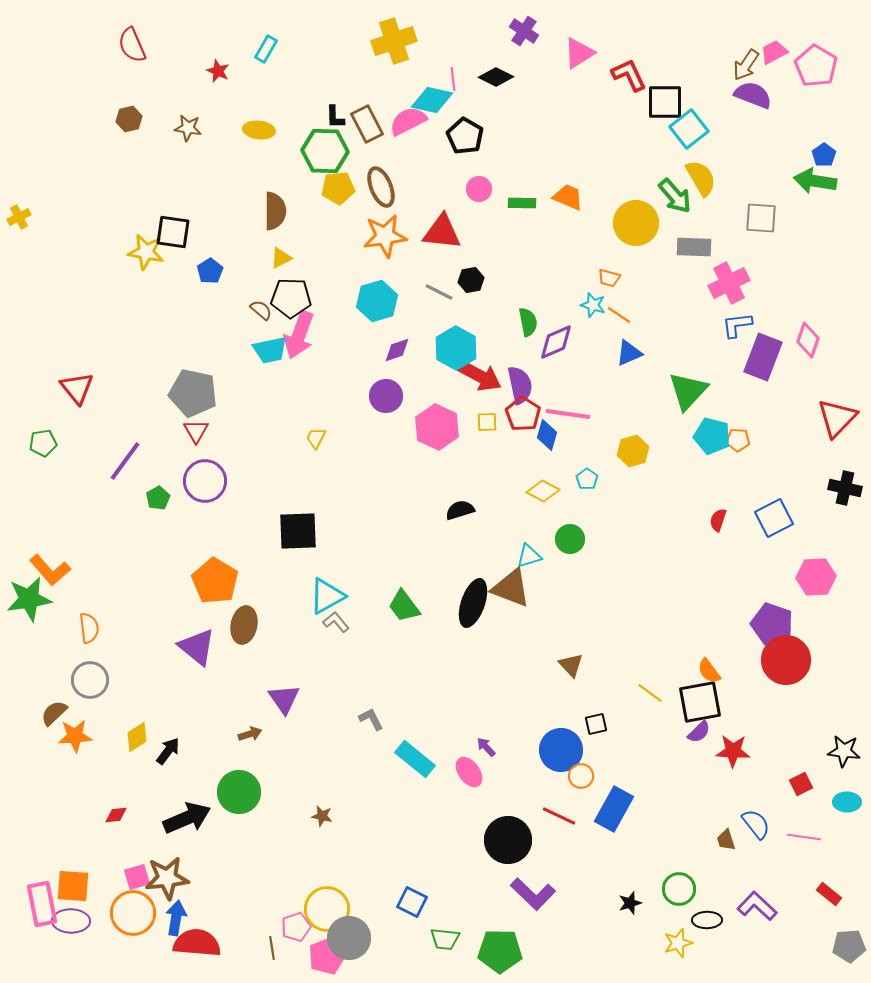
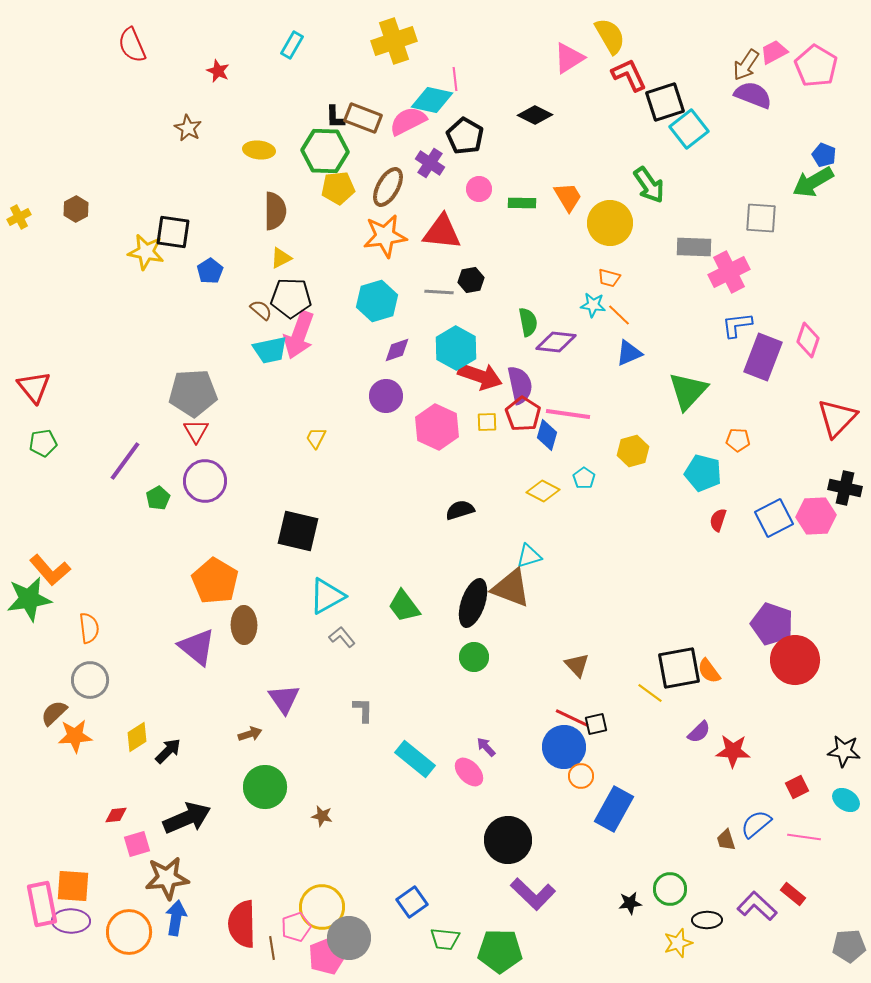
purple cross at (524, 31): moved 94 px left, 132 px down
cyan rectangle at (266, 49): moved 26 px right, 4 px up
pink triangle at (579, 53): moved 10 px left, 5 px down
black diamond at (496, 77): moved 39 px right, 38 px down
pink line at (453, 79): moved 2 px right
black square at (665, 102): rotated 18 degrees counterclockwise
brown hexagon at (129, 119): moved 53 px left, 90 px down; rotated 15 degrees counterclockwise
brown rectangle at (367, 124): moved 4 px left, 6 px up; rotated 42 degrees counterclockwise
brown star at (188, 128): rotated 20 degrees clockwise
yellow ellipse at (259, 130): moved 20 px down
blue pentagon at (824, 155): rotated 15 degrees counterclockwise
yellow semicircle at (701, 178): moved 91 px left, 142 px up
green arrow at (815, 181): moved 2 px left, 1 px down; rotated 39 degrees counterclockwise
brown ellipse at (381, 187): moved 7 px right; rotated 51 degrees clockwise
green arrow at (675, 196): moved 26 px left, 11 px up; rotated 6 degrees clockwise
orange trapezoid at (568, 197): rotated 36 degrees clockwise
yellow circle at (636, 223): moved 26 px left
pink cross at (729, 283): moved 11 px up
gray line at (439, 292): rotated 24 degrees counterclockwise
cyan star at (593, 305): rotated 10 degrees counterclockwise
orange line at (619, 315): rotated 10 degrees clockwise
purple diamond at (556, 342): rotated 30 degrees clockwise
red arrow at (480, 376): rotated 9 degrees counterclockwise
red triangle at (77, 388): moved 43 px left, 1 px up
gray pentagon at (193, 393): rotated 15 degrees counterclockwise
cyan pentagon at (712, 436): moved 9 px left, 37 px down
cyan pentagon at (587, 479): moved 3 px left, 1 px up
black square at (298, 531): rotated 15 degrees clockwise
green circle at (570, 539): moved 96 px left, 118 px down
pink hexagon at (816, 577): moved 61 px up
gray L-shape at (336, 622): moved 6 px right, 15 px down
brown ellipse at (244, 625): rotated 12 degrees counterclockwise
red circle at (786, 660): moved 9 px right
brown triangle at (571, 665): moved 6 px right
black square at (700, 702): moved 21 px left, 34 px up
gray L-shape at (371, 719): moved 8 px left, 9 px up; rotated 28 degrees clockwise
blue circle at (561, 750): moved 3 px right, 3 px up
black arrow at (168, 751): rotated 8 degrees clockwise
pink ellipse at (469, 772): rotated 8 degrees counterclockwise
red square at (801, 784): moved 4 px left, 3 px down
green circle at (239, 792): moved 26 px right, 5 px up
cyan ellipse at (847, 802): moved 1 px left, 2 px up; rotated 32 degrees clockwise
red line at (559, 816): moved 13 px right, 98 px up
blue semicircle at (756, 824): rotated 92 degrees counterclockwise
pink square at (137, 877): moved 33 px up
green circle at (679, 889): moved 9 px left
red rectangle at (829, 894): moved 36 px left
blue square at (412, 902): rotated 28 degrees clockwise
black star at (630, 903): rotated 10 degrees clockwise
yellow circle at (327, 909): moved 5 px left, 2 px up
orange circle at (133, 913): moved 4 px left, 19 px down
red semicircle at (197, 943): moved 45 px right, 19 px up; rotated 96 degrees counterclockwise
